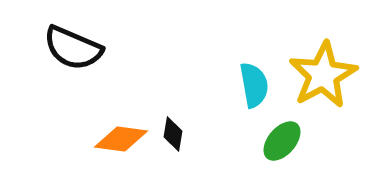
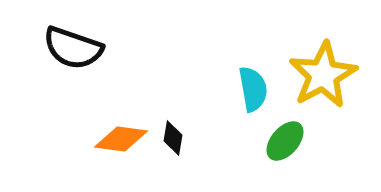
black semicircle: rotated 4 degrees counterclockwise
cyan semicircle: moved 1 px left, 4 px down
black diamond: moved 4 px down
green ellipse: moved 3 px right
